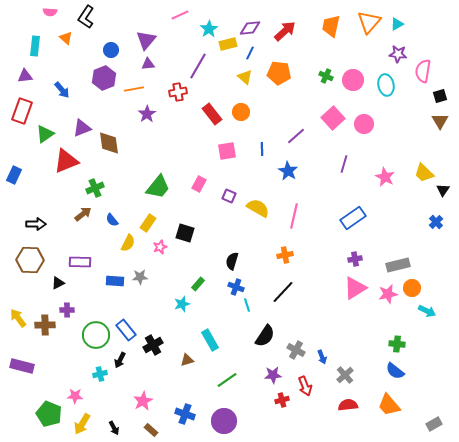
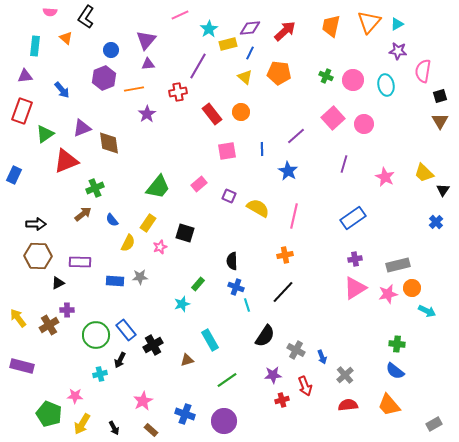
purple star at (398, 54): moved 3 px up
pink rectangle at (199, 184): rotated 21 degrees clockwise
brown hexagon at (30, 260): moved 8 px right, 4 px up
black semicircle at (232, 261): rotated 18 degrees counterclockwise
brown cross at (45, 325): moved 4 px right; rotated 30 degrees counterclockwise
